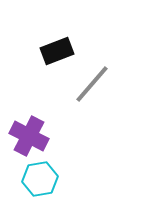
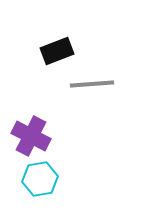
gray line: rotated 45 degrees clockwise
purple cross: moved 2 px right
